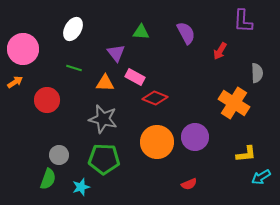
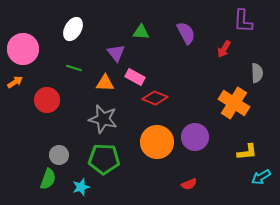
red arrow: moved 4 px right, 2 px up
yellow L-shape: moved 1 px right, 2 px up
